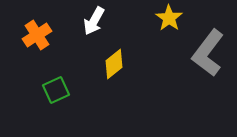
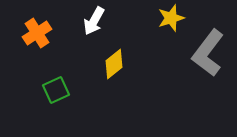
yellow star: moved 2 px right; rotated 20 degrees clockwise
orange cross: moved 2 px up
